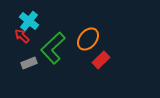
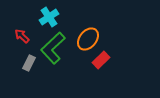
cyan cross: moved 20 px right, 4 px up; rotated 18 degrees clockwise
gray rectangle: rotated 42 degrees counterclockwise
